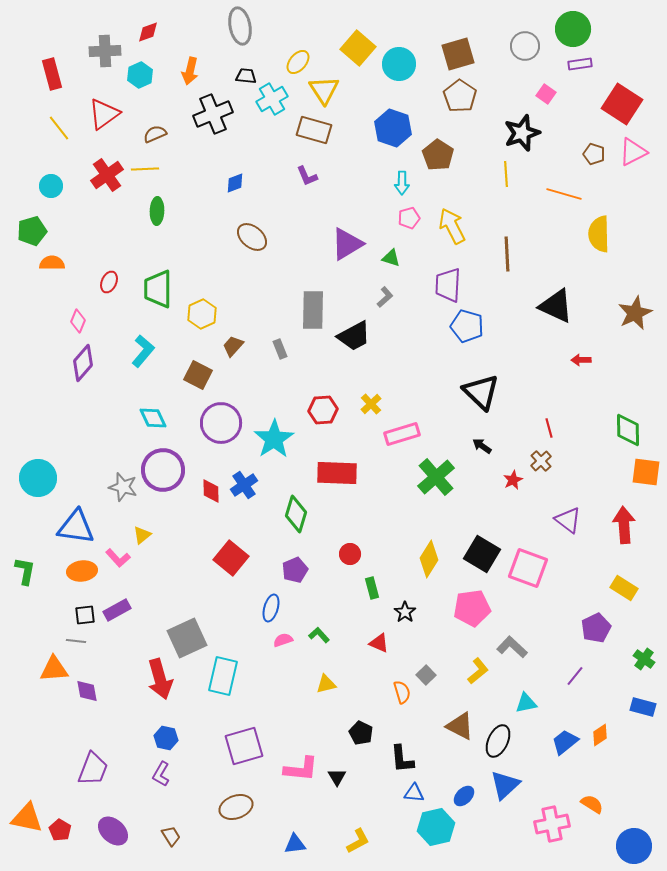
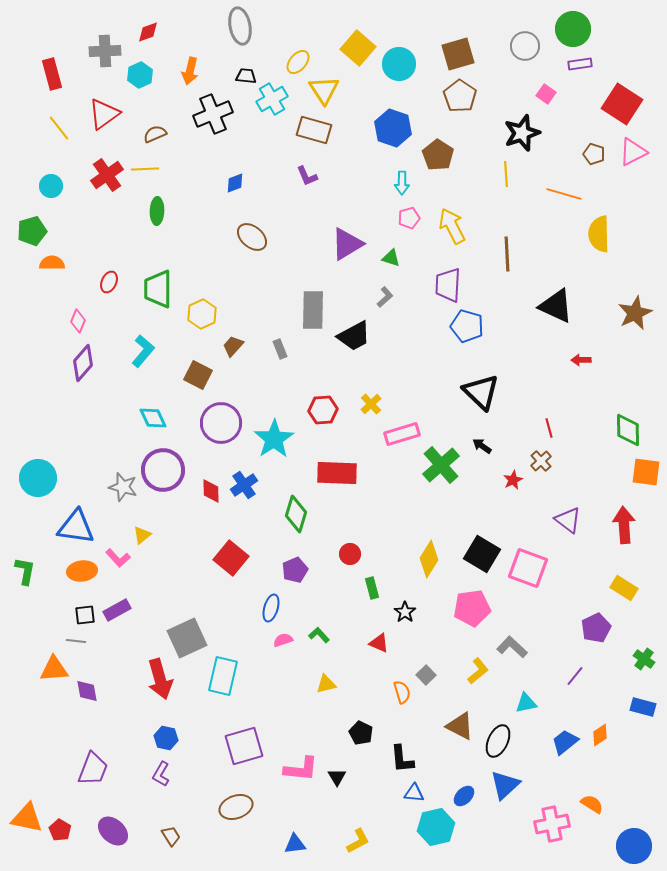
green cross at (436, 477): moved 5 px right, 12 px up
